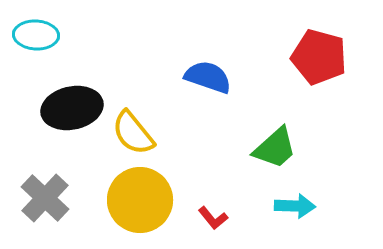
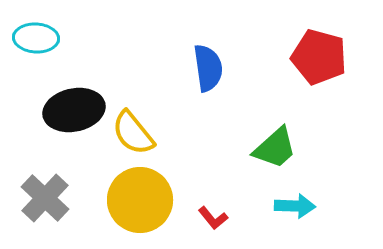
cyan ellipse: moved 3 px down
blue semicircle: moved 9 px up; rotated 63 degrees clockwise
black ellipse: moved 2 px right, 2 px down
